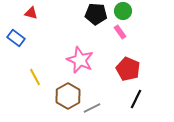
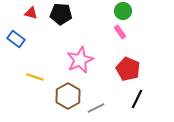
black pentagon: moved 35 px left
blue rectangle: moved 1 px down
pink star: rotated 24 degrees clockwise
yellow line: rotated 42 degrees counterclockwise
black line: moved 1 px right
gray line: moved 4 px right
